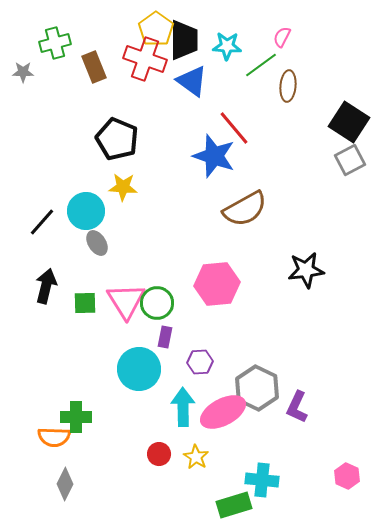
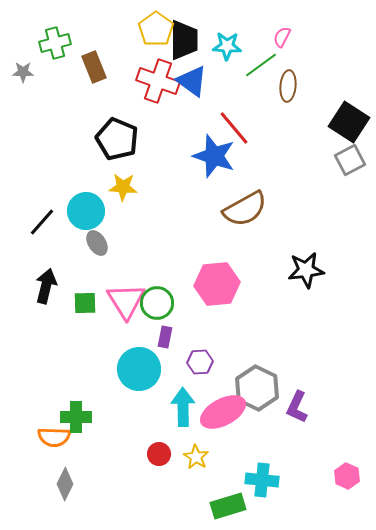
red cross at (145, 59): moved 13 px right, 22 px down
green rectangle at (234, 505): moved 6 px left, 1 px down
